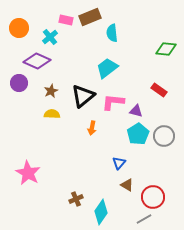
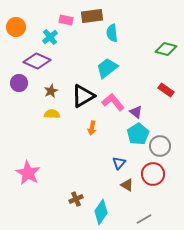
brown rectangle: moved 2 px right, 1 px up; rotated 15 degrees clockwise
orange circle: moved 3 px left, 1 px up
green diamond: rotated 10 degrees clockwise
red rectangle: moved 7 px right
black triangle: rotated 10 degrees clockwise
pink L-shape: rotated 45 degrees clockwise
purple triangle: moved 1 px down; rotated 24 degrees clockwise
gray circle: moved 4 px left, 10 px down
red circle: moved 23 px up
